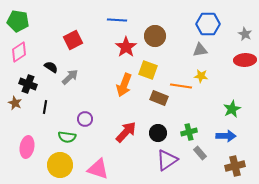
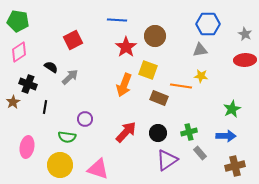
brown star: moved 2 px left, 1 px up; rotated 16 degrees clockwise
